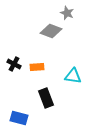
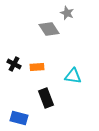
gray diamond: moved 2 px left, 2 px up; rotated 35 degrees clockwise
